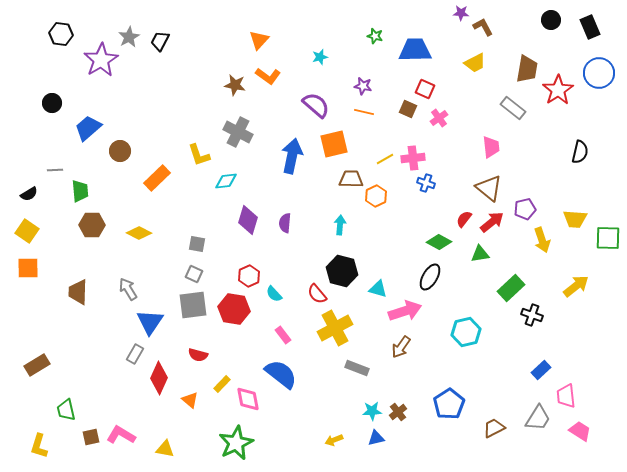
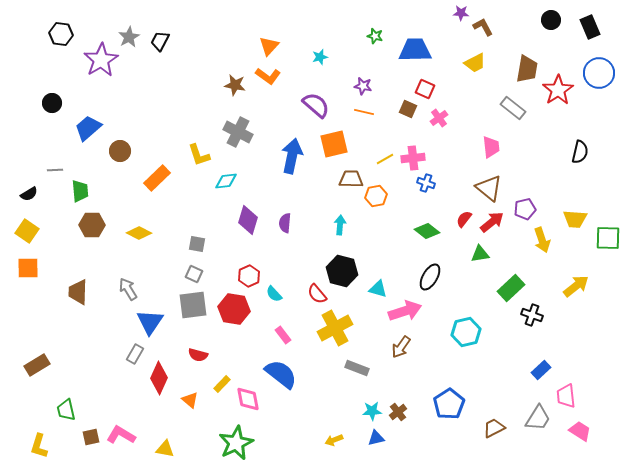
orange triangle at (259, 40): moved 10 px right, 6 px down
orange hexagon at (376, 196): rotated 15 degrees clockwise
green diamond at (439, 242): moved 12 px left, 11 px up; rotated 10 degrees clockwise
